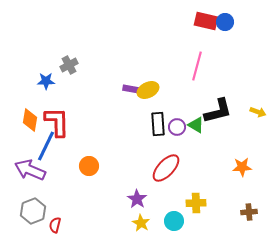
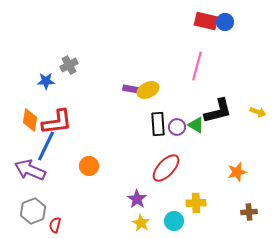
red L-shape: rotated 84 degrees clockwise
orange star: moved 5 px left, 5 px down; rotated 12 degrees counterclockwise
